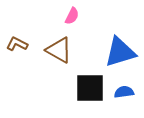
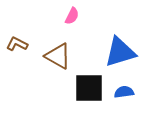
brown triangle: moved 1 px left, 6 px down
black square: moved 1 px left
